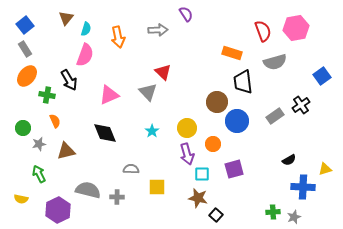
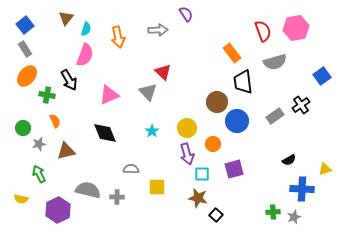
orange rectangle at (232, 53): rotated 36 degrees clockwise
blue cross at (303, 187): moved 1 px left, 2 px down
